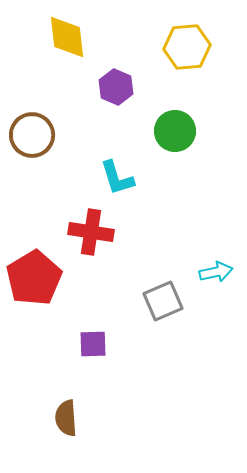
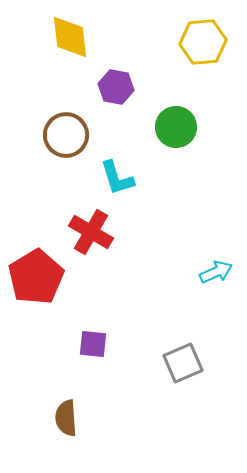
yellow diamond: moved 3 px right
yellow hexagon: moved 16 px right, 5 px up
purple hexagon: rotated 12 degrees counterclockwise
green circle: moved 1 px right, 4 px up
brown circle: moved 34 px right
red cross: rotated 21 degrees clockwise
cyan arrow: rotated 12 degrees counterclockwise
red pentagon: moved 2 px right, 1 px up
gray square: moved 20 px right, 62 px down
purple square: rotated 8 degrees clockwise
